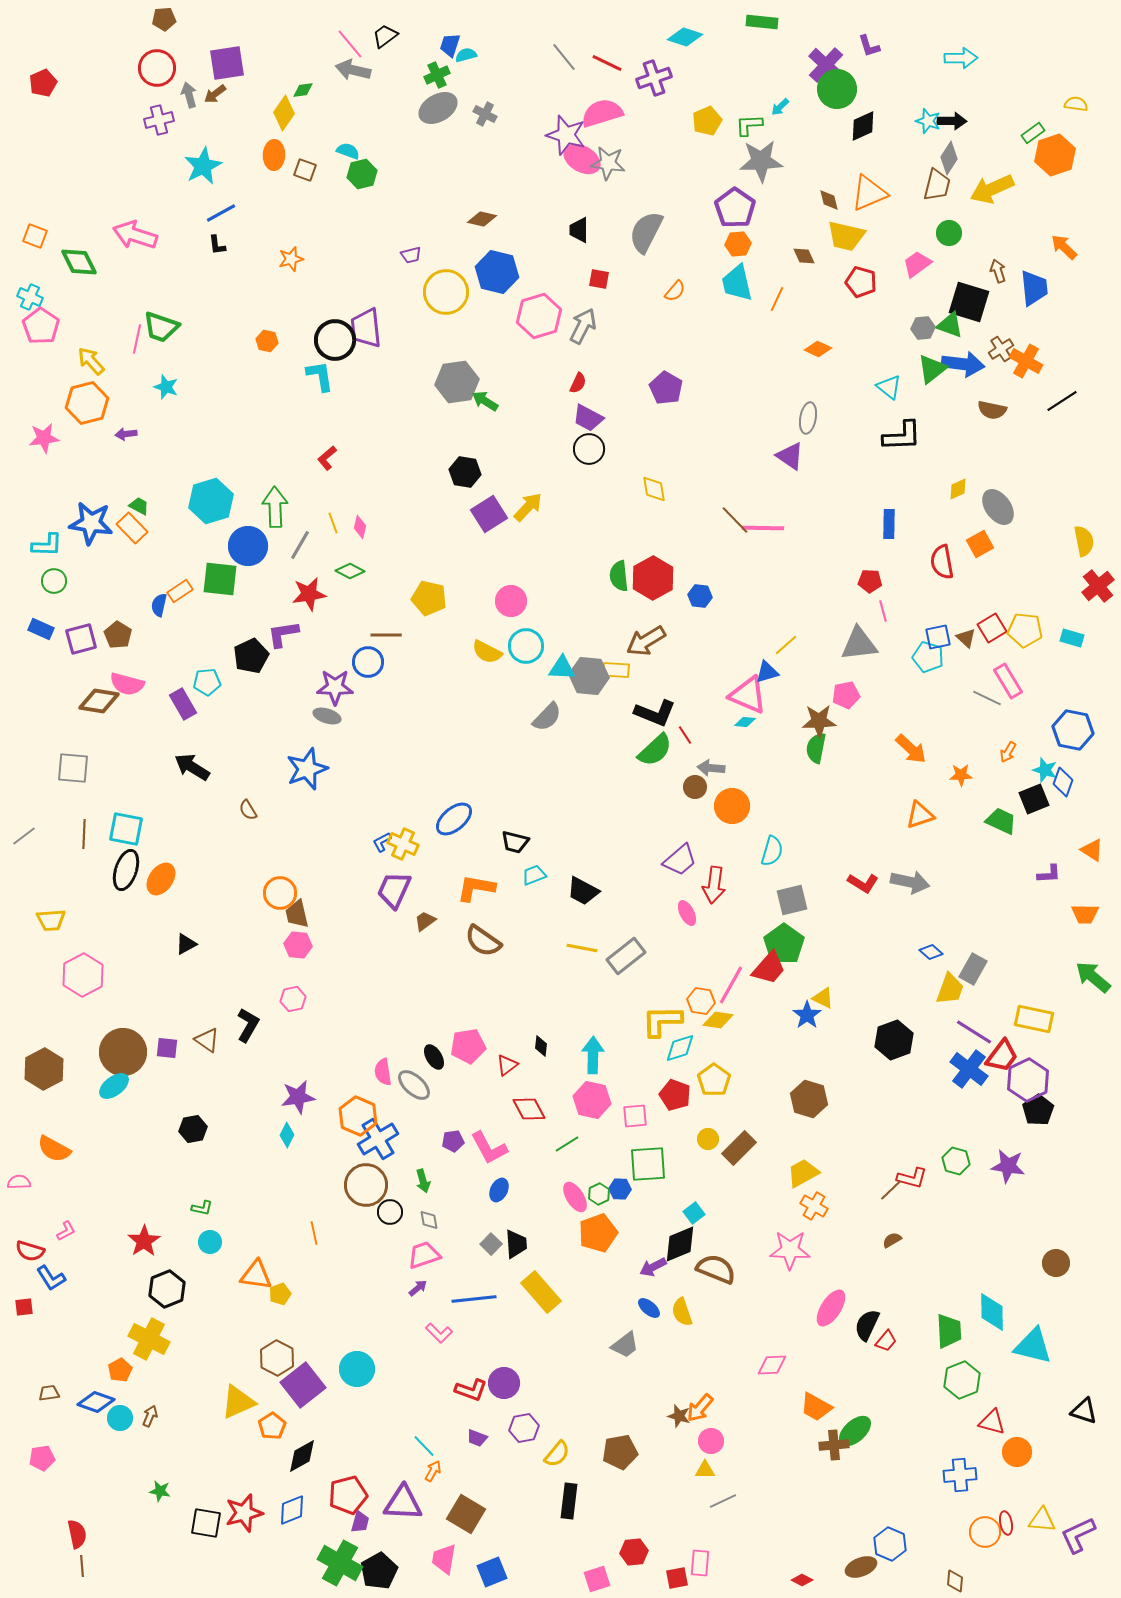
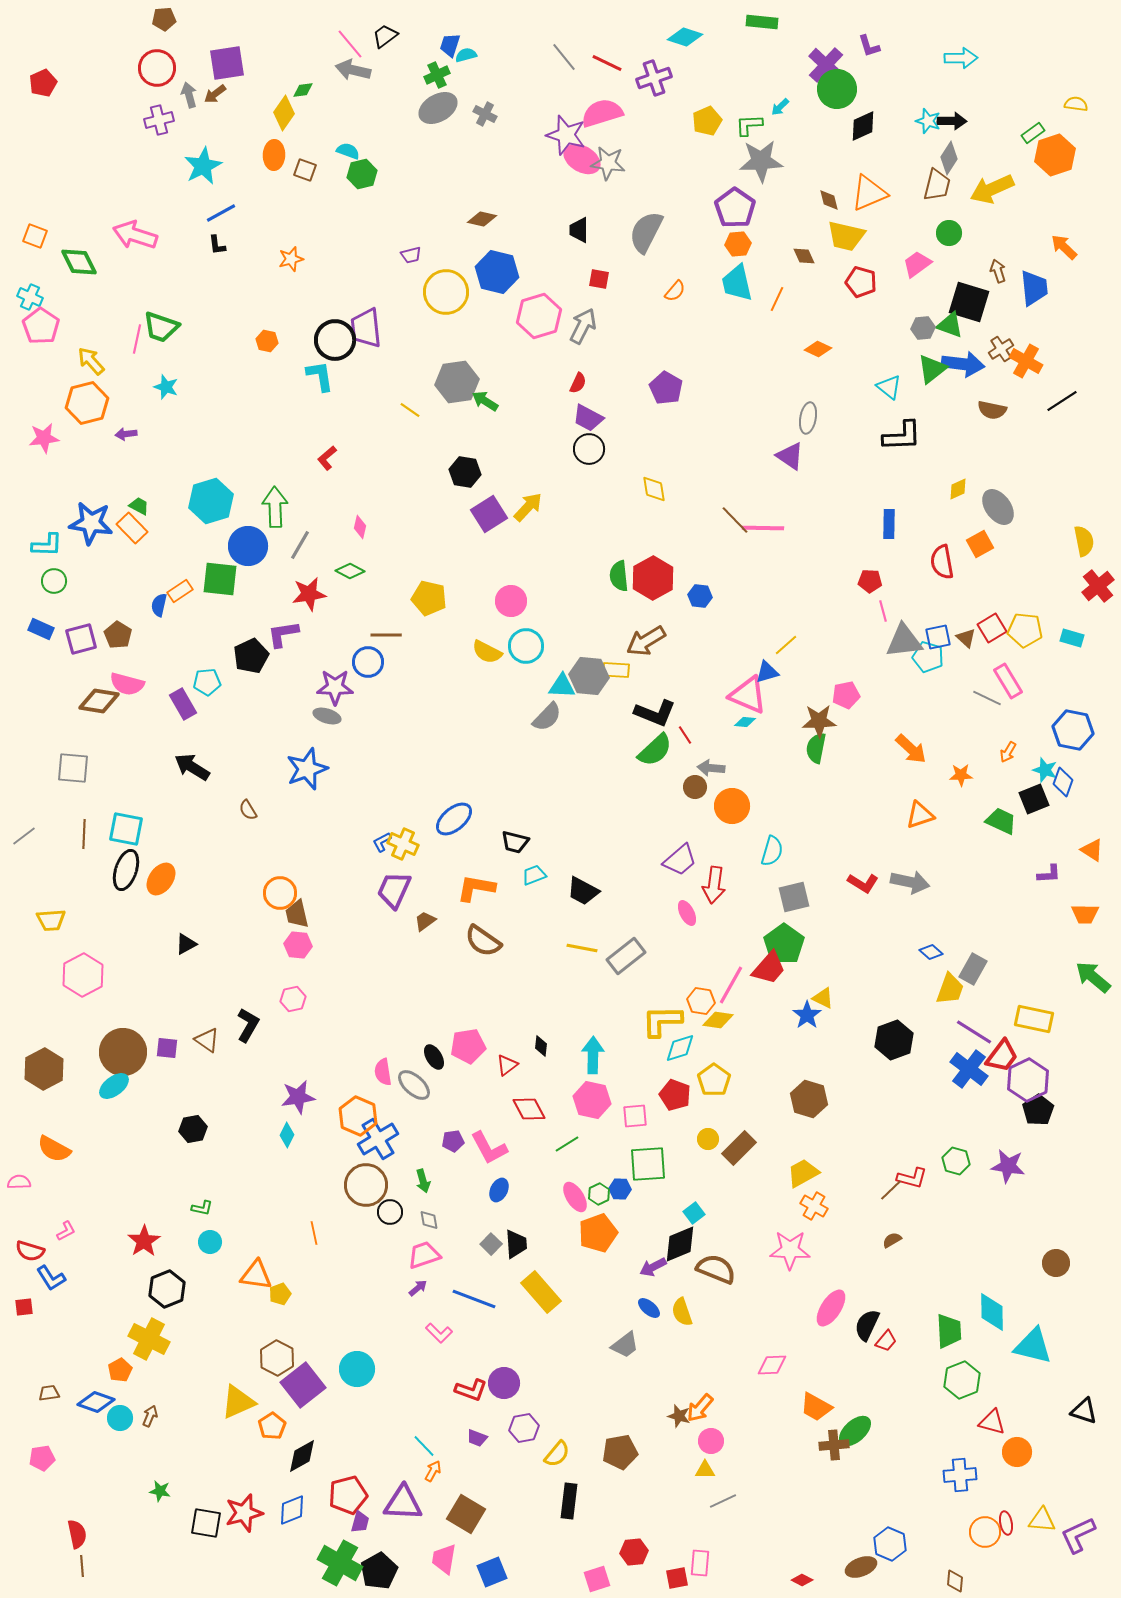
yellow line at (333, 523): moved 77 px right, 113 px up; rotated 35 degrees counterclockwise
gray triangle at (859, 644): moved 45 px right, 3 px up
cyan triangle at (562, 668): moved 18 px down
gray square at (792, 900): moved 2 px right, 3 px up
blue line at (474, 1299): rotated 27 degrees clockwise
